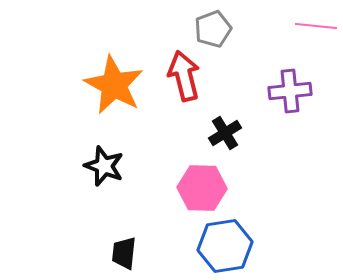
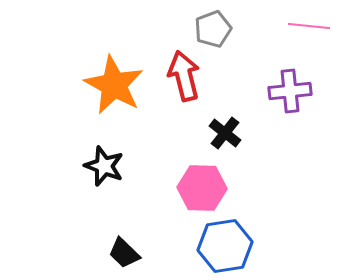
pink line: moved 7 px left
black cross: rotated 20 degrees counterclockwise
black trapezoid: rotated 52 degrees counterclockwise
